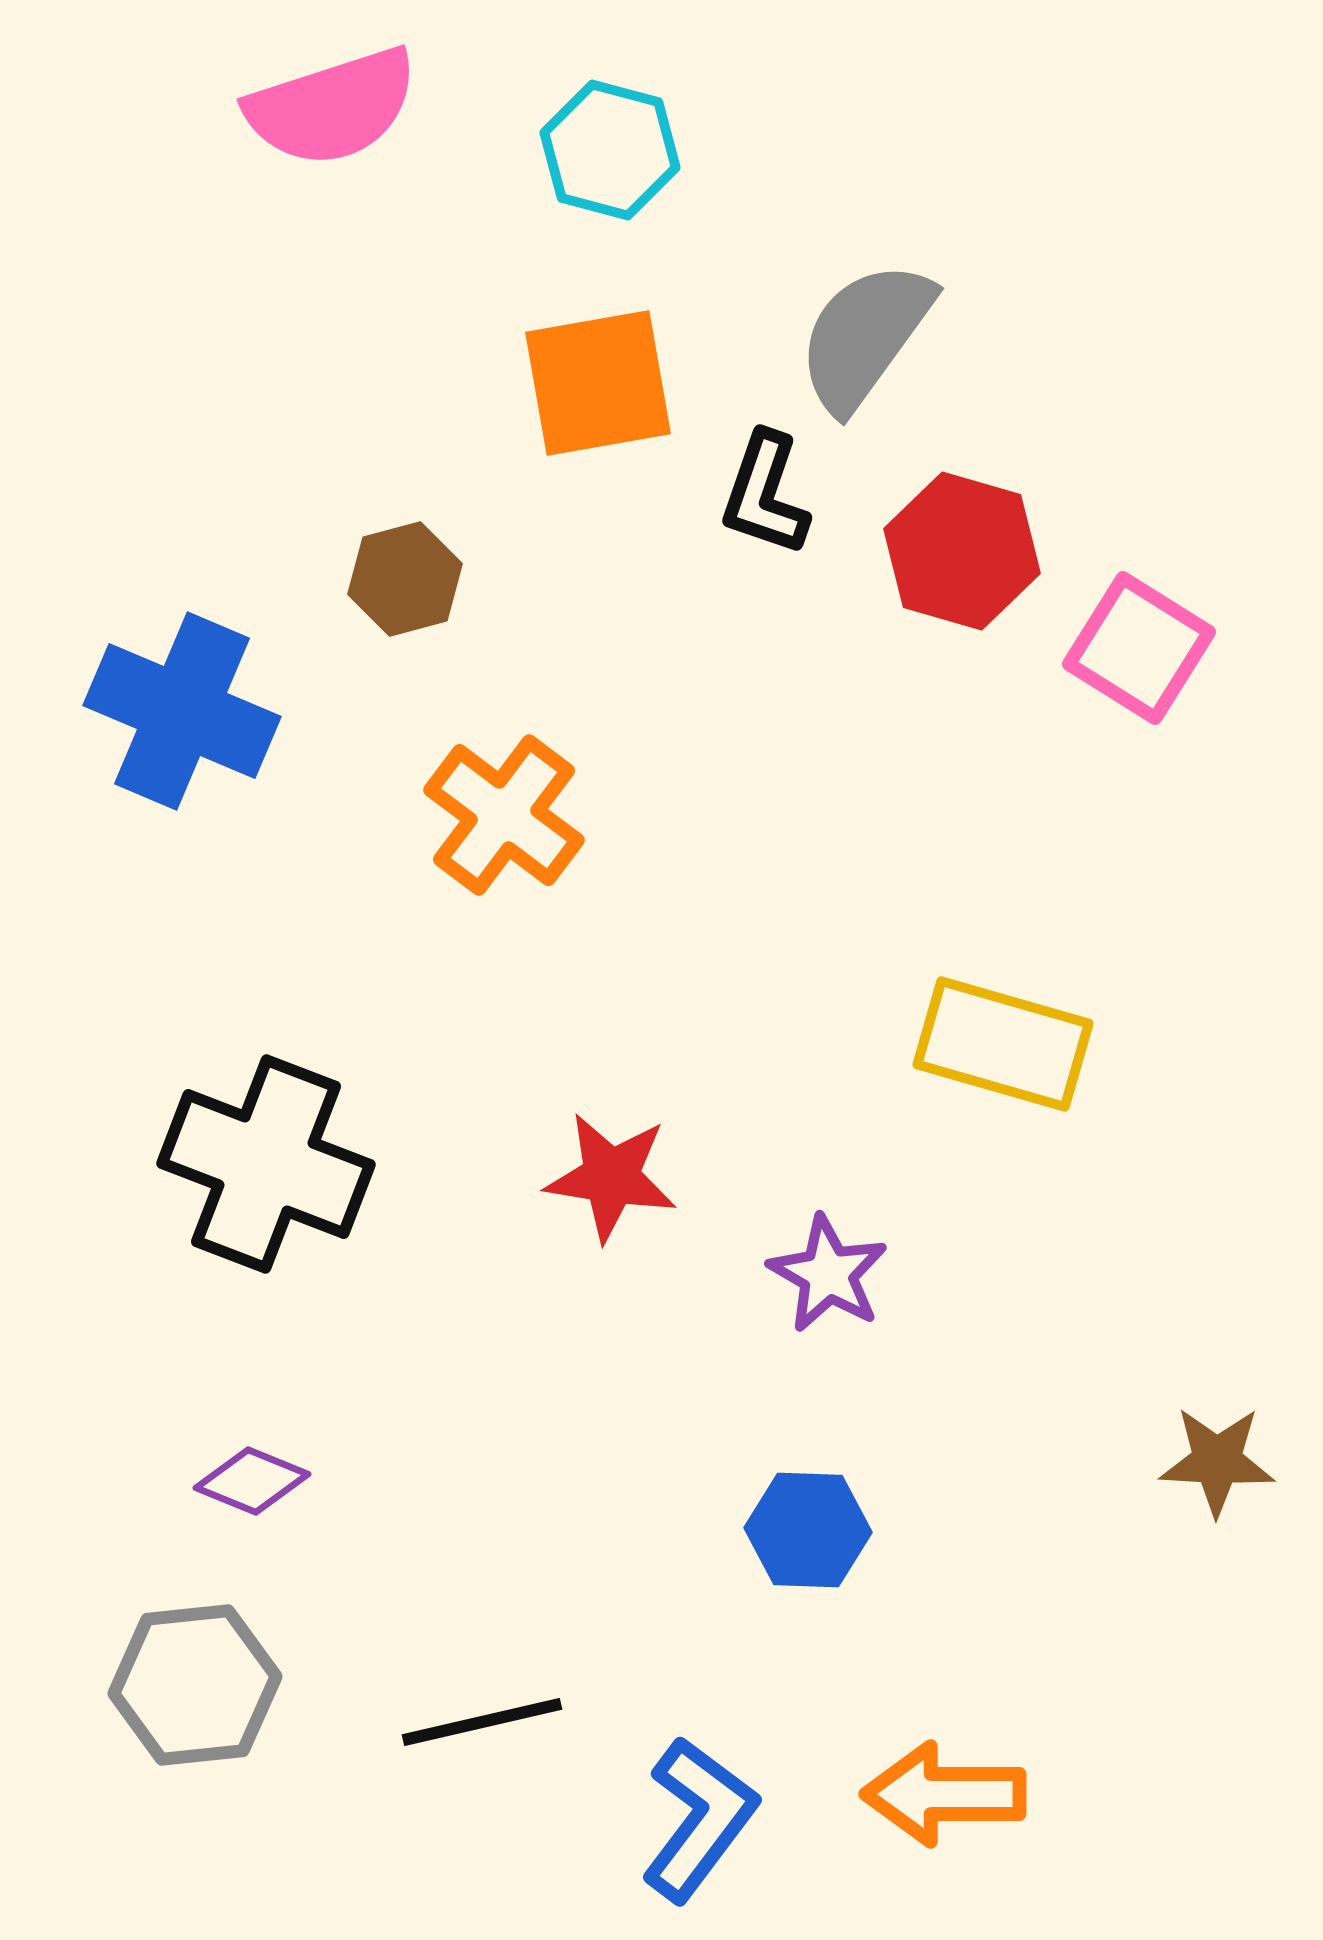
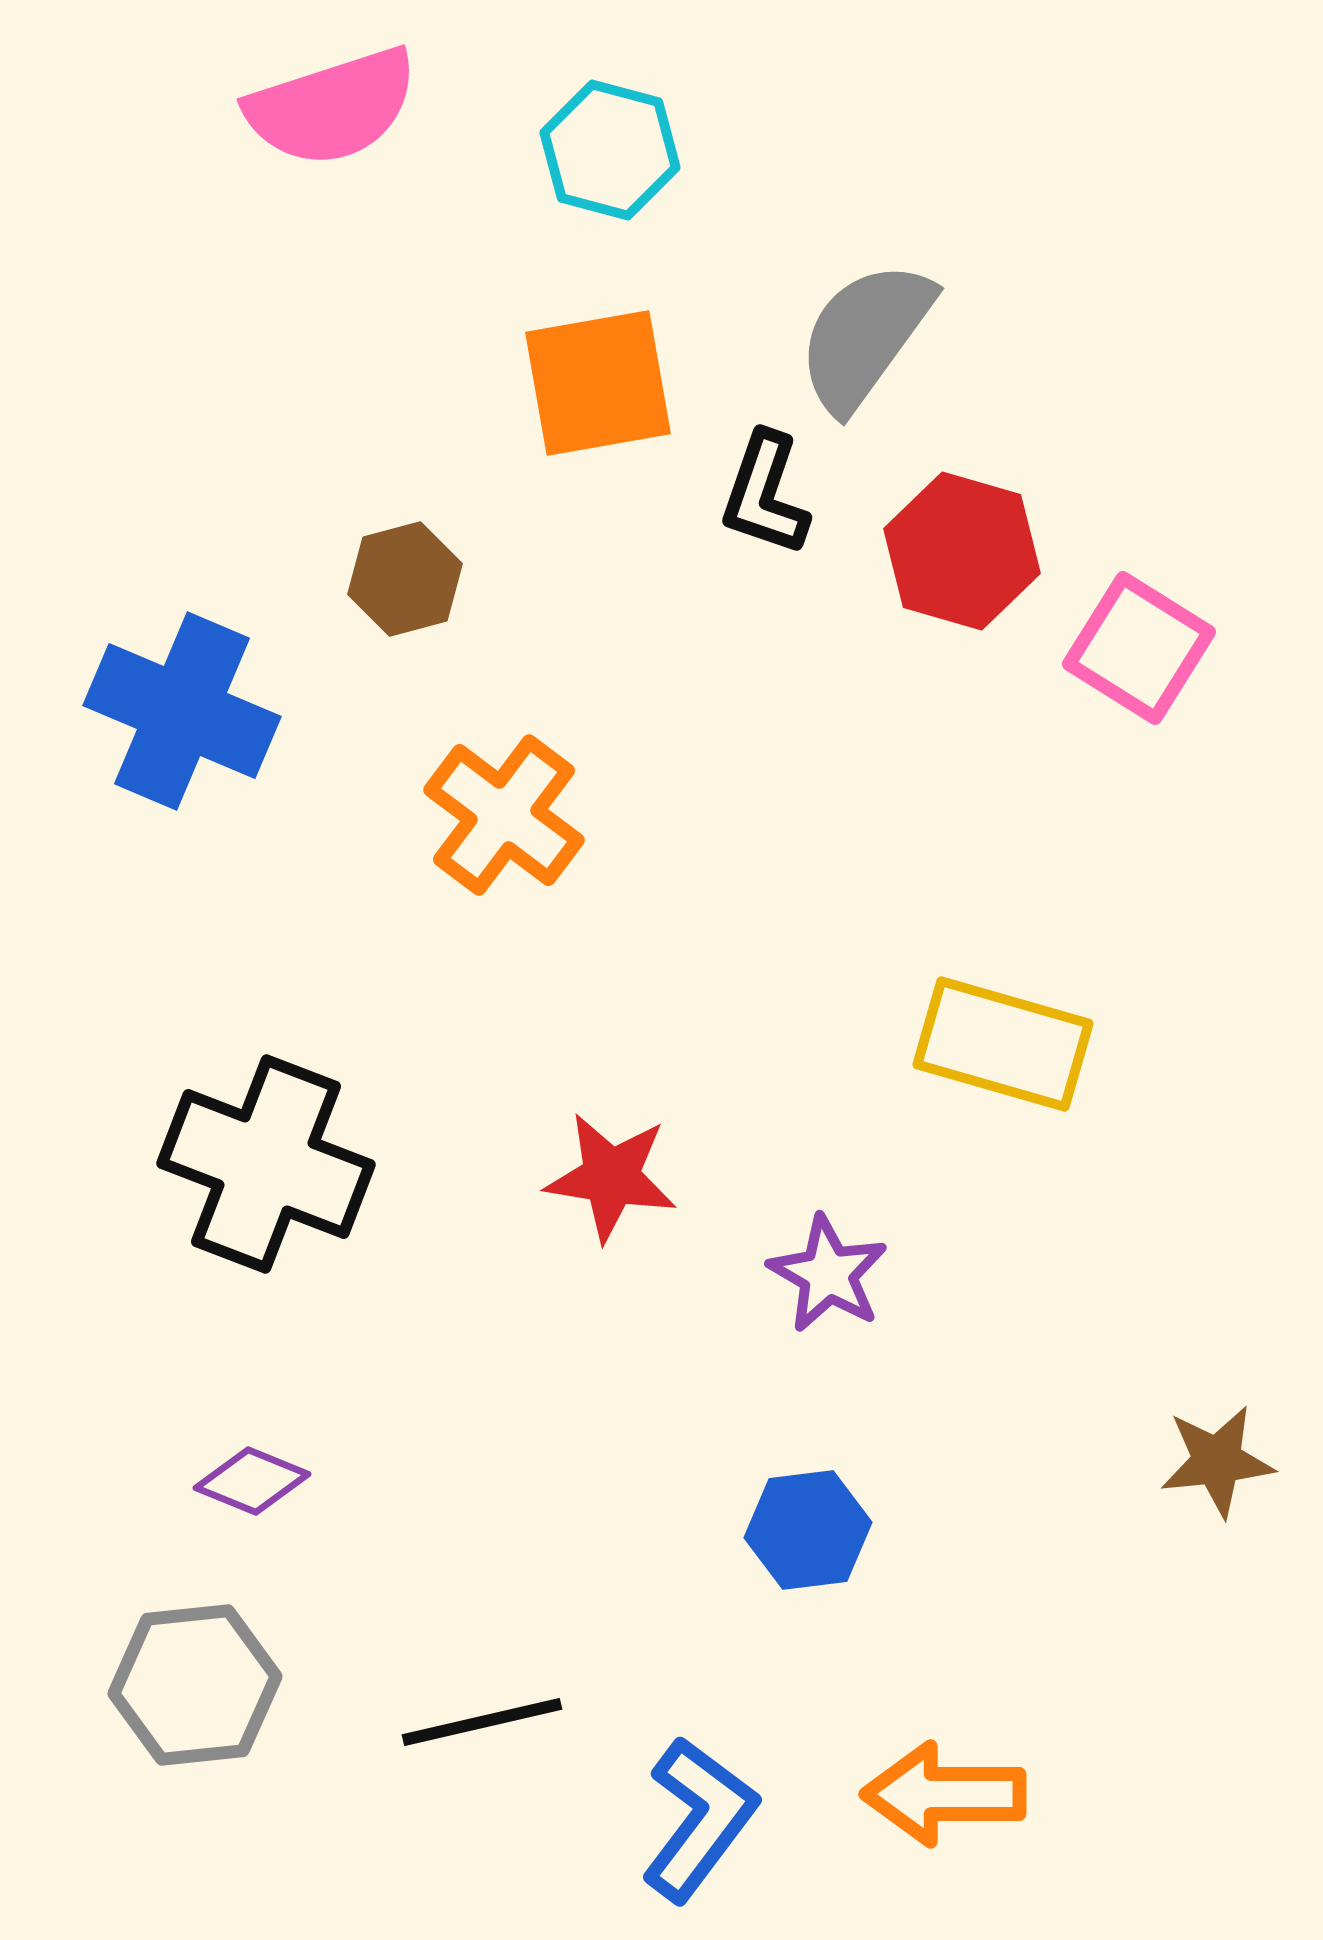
brown star: rotated 9 degrees counterclockwise
blue hexagon: rotated 9 degrees counterclockwise
